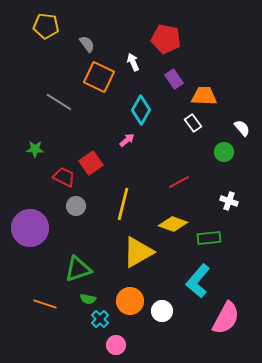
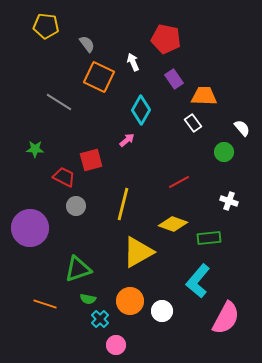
red square: moved 3 px up; rotated 20 degrees clockwise
